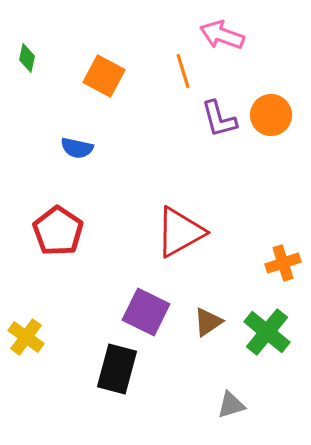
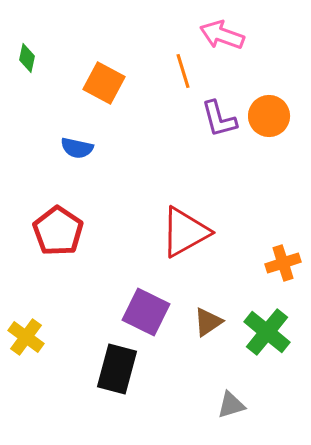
orange square: moved 7 px down
orange circle: moved 2 px left, 1 px down
red triangle: moved 5 px right
